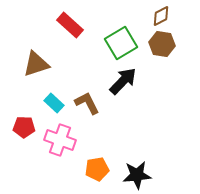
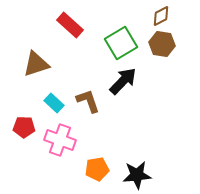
brown L-shape: moved 1 px right, 2 px up; rotated 8 degrees clockwise
